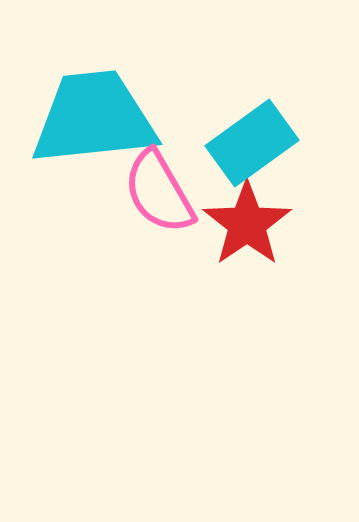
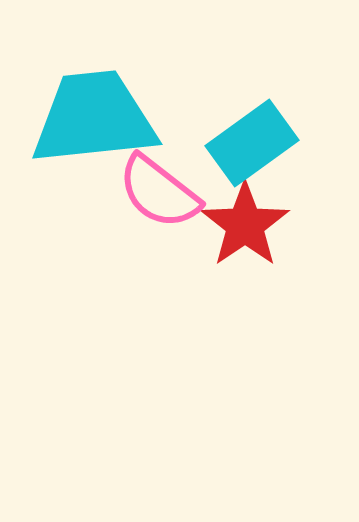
pink semicircle: rotated 22 degrees counterclockwise
red star: moved 2 px left, 1 px down
